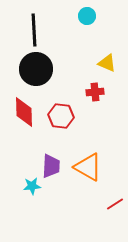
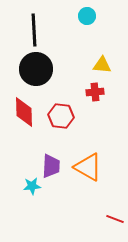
yellow triangle: moved 5 px left, 2 px down; rotated 18 degrees counterclockwise
red line: moved 15 px down; rotated 54 degrees clockwise
